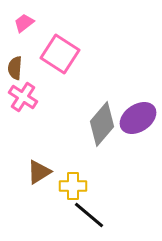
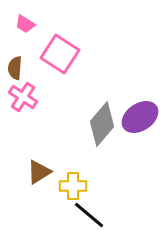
pink trapezoid: moved 1 px right, 1 px down; rotated 110 degrees counterclockwise
purple ellipse: moved 2 px right, 1 px up
